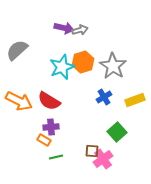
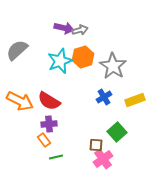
orange hexagon: moved 5 px up
cyan star: moved 2 px left, 6 px up
orange arrow: moved 1 px right
purple cross: moved 2 px left, 3 px up
orange rectangle: rotated 24 degrees clockwise
brown square: moved 4 px right, 6 px up
